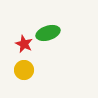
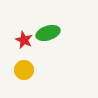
red star: moved 4 px up
